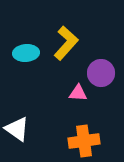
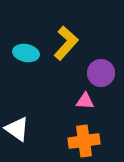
cyan ellipse: rotated 15 degrees clockwise
pink triangle: moved 7 px right, 8 px down
